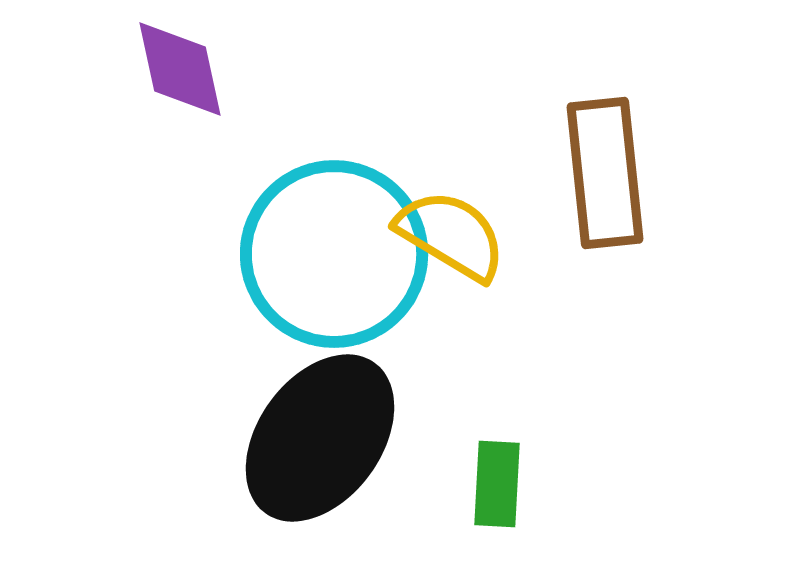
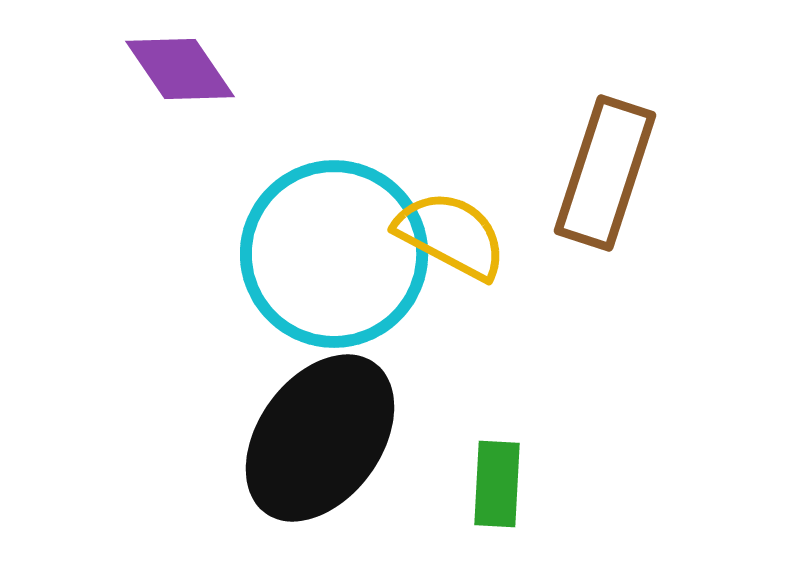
purple diamond: rotated 22 degrees counterclockwise
brown rectangle: rotated 24 degrees clockwise
yellow semicircle: rotated 3 degrees counterclockwise
